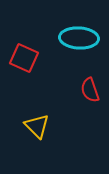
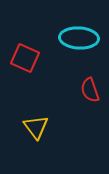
red square: moved 1 px right
yellow triangle: moved 1 px left, 1 px down; rotated 8 degrees clockwise
